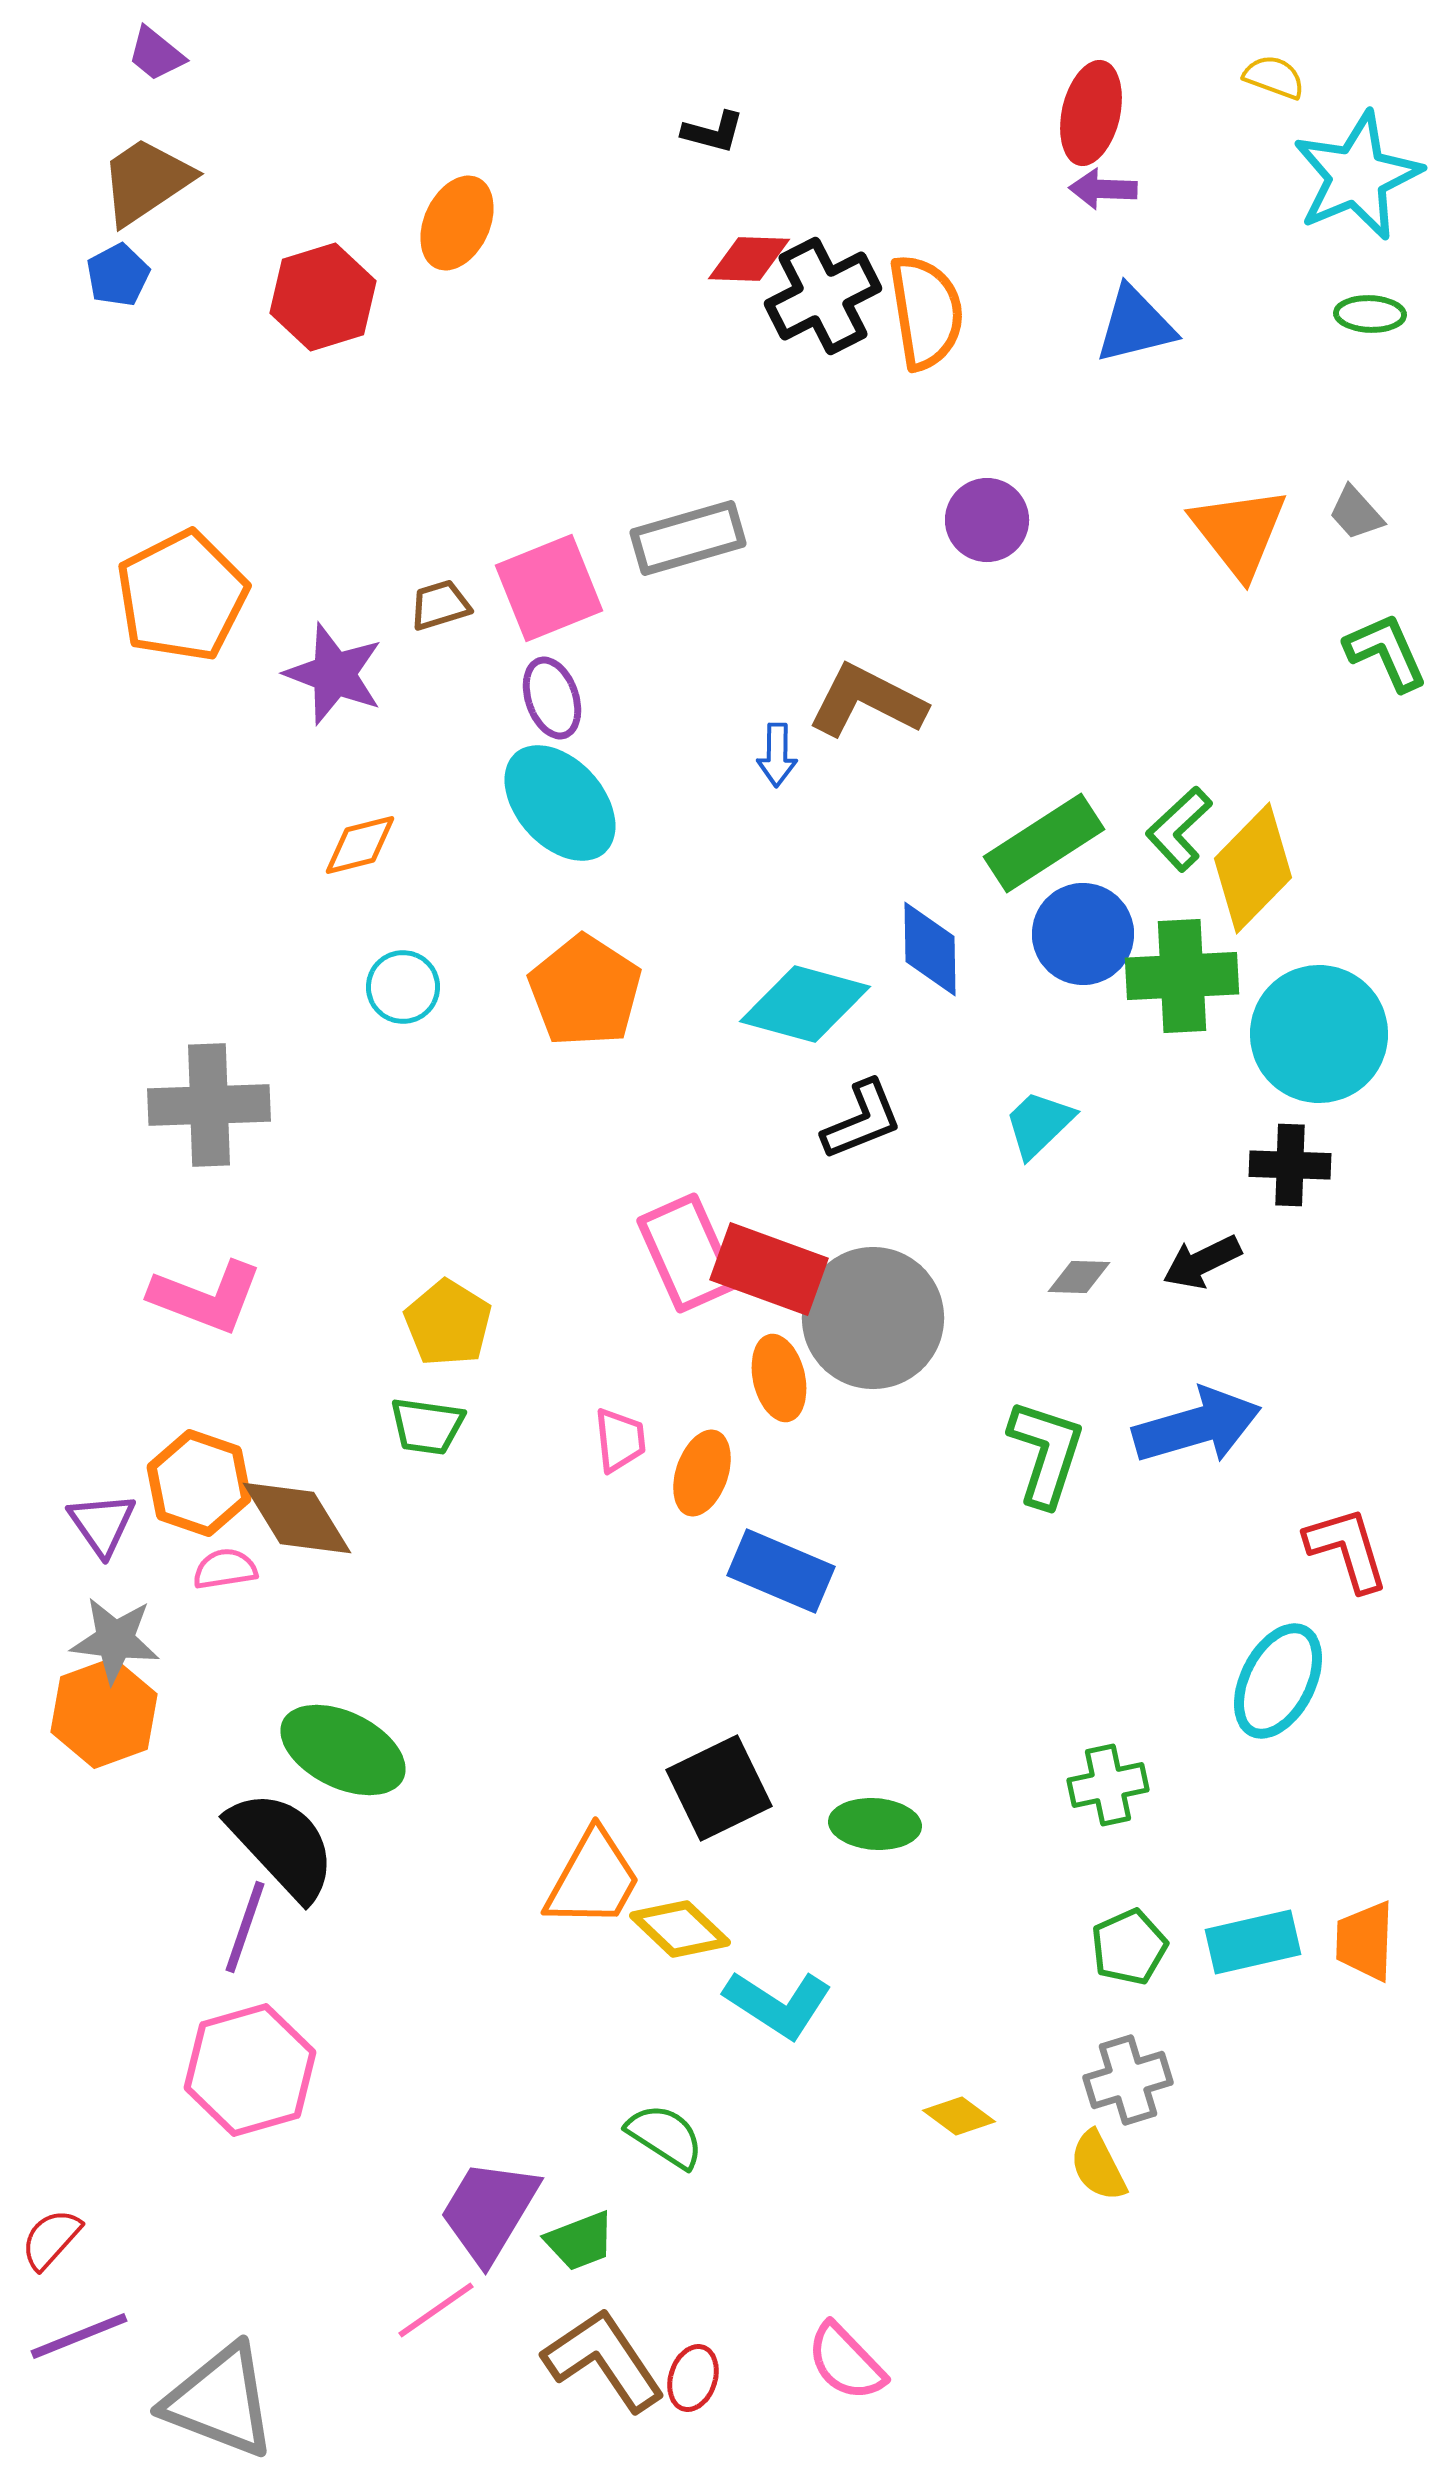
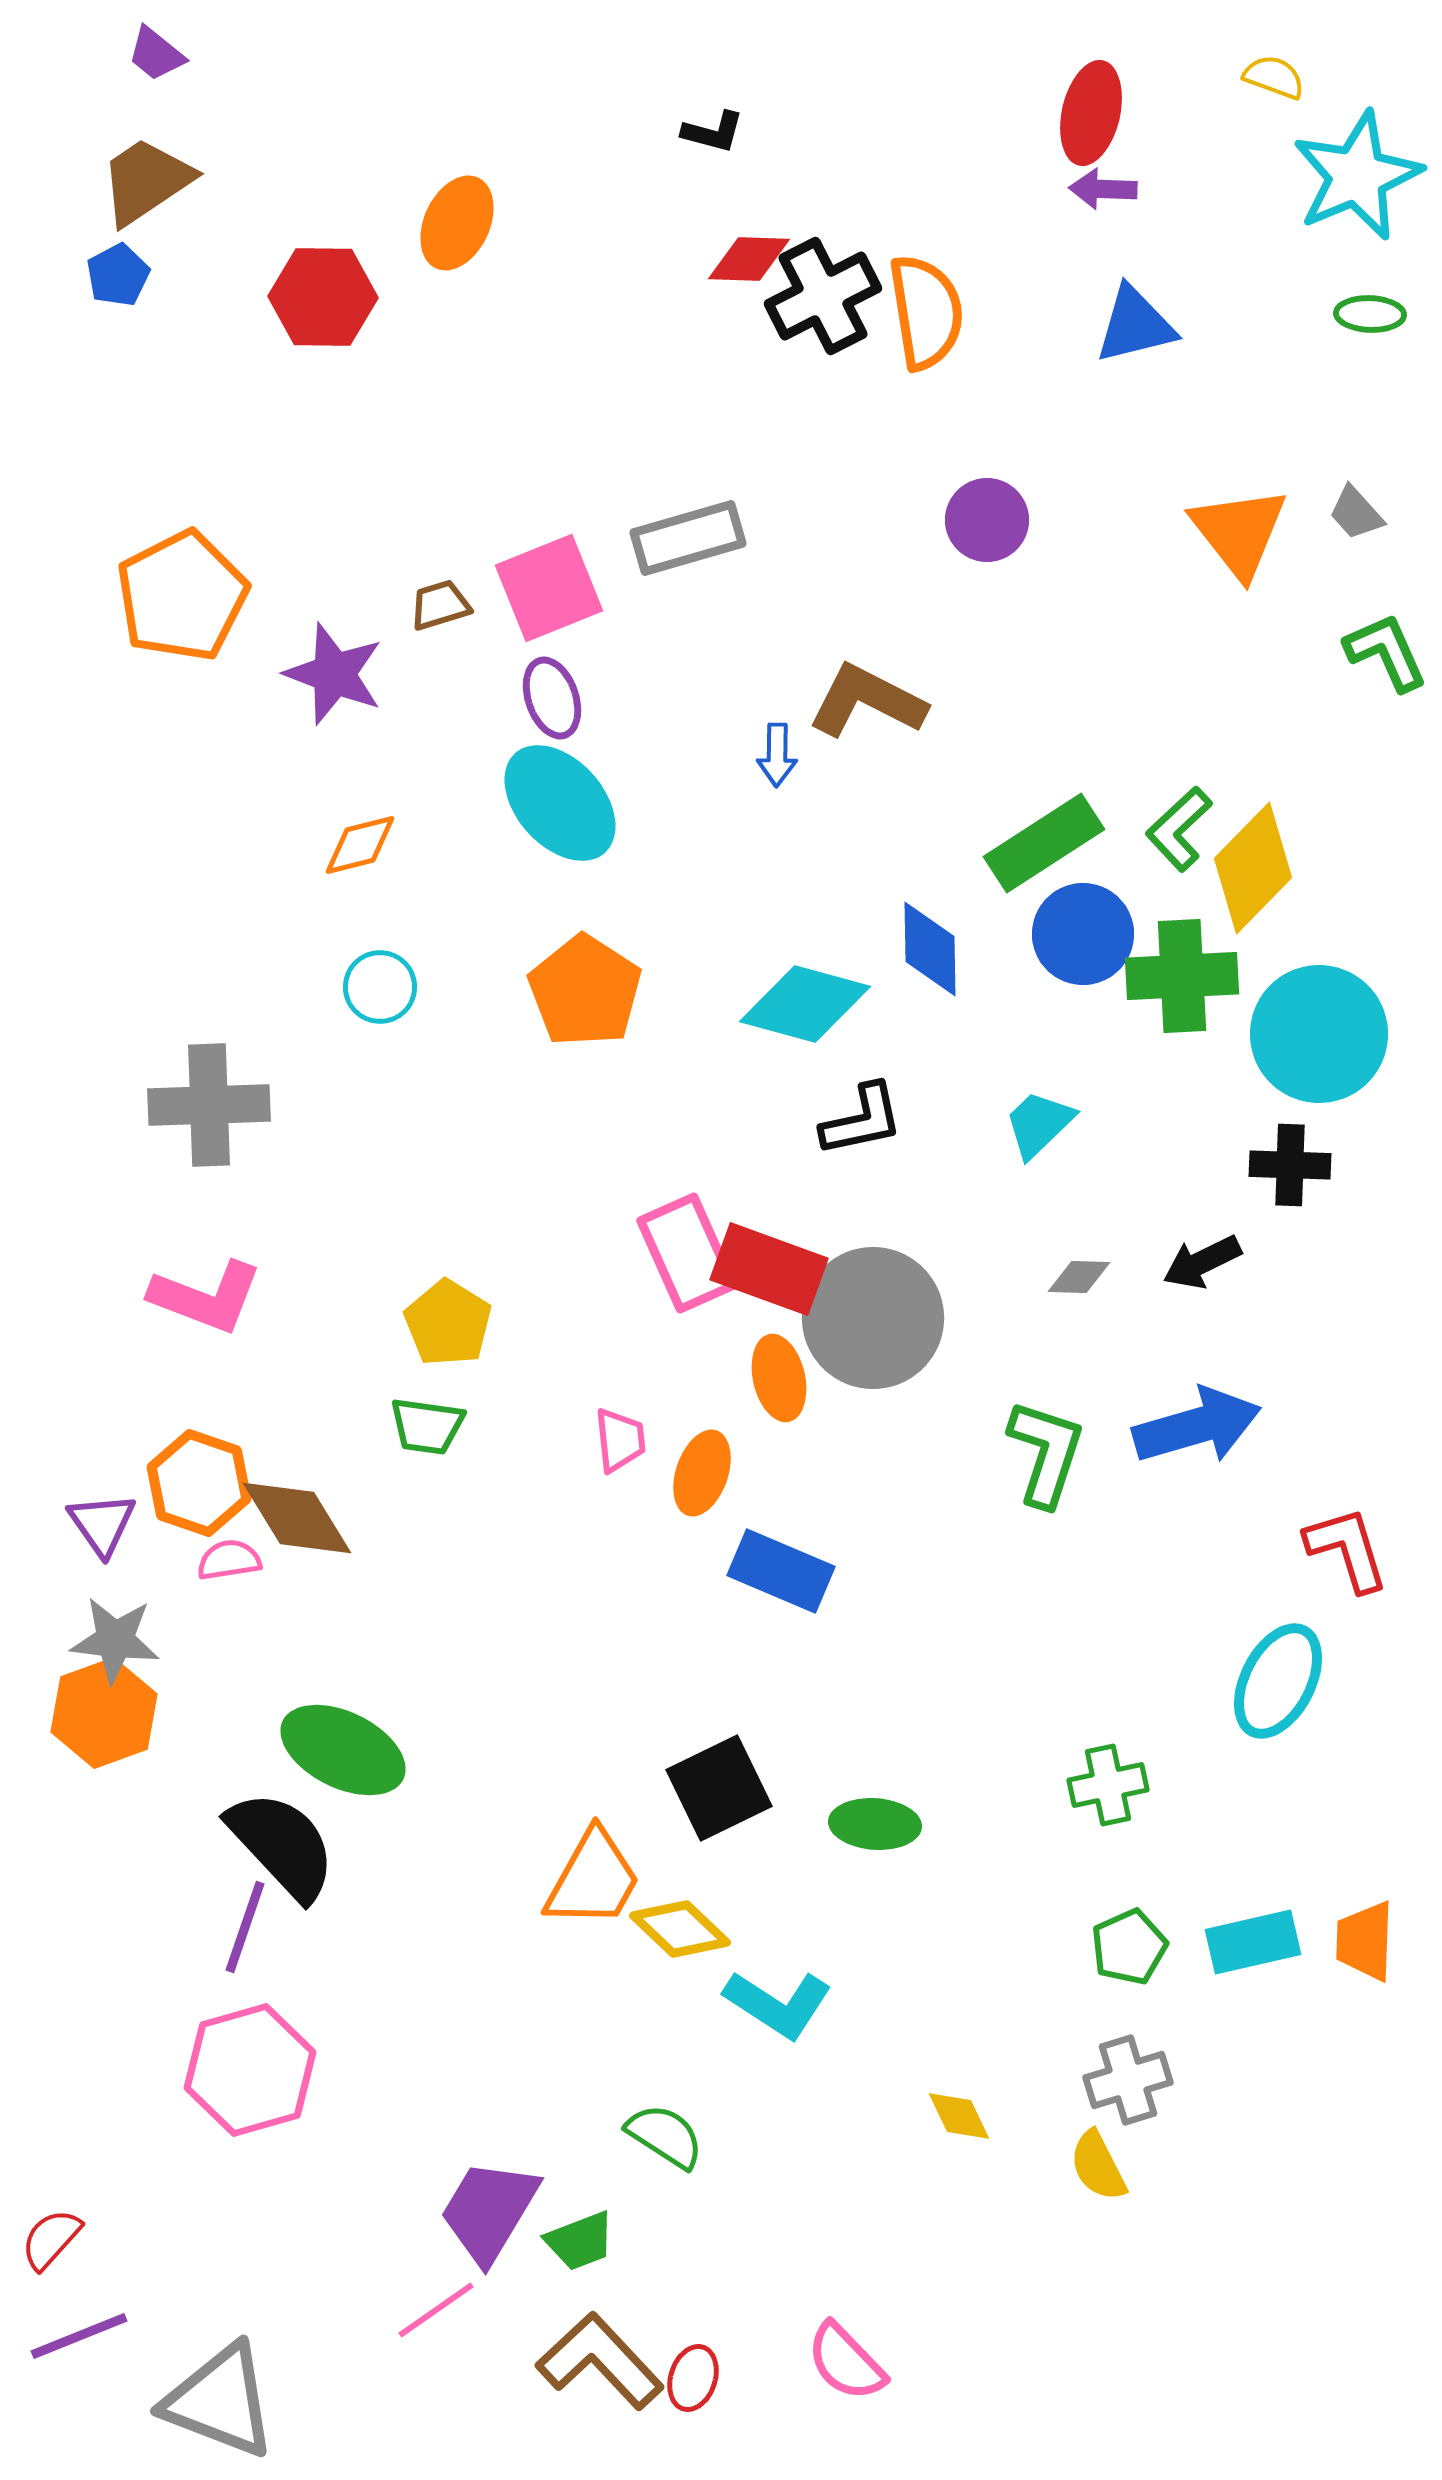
red hexagon at (323, 297): rotated 18 degrees clockwise
cyan circle at (403, 987): moved 23 px left
black L-shape at (862, 1120): rotated 10 degrees clockwise
pink semicircle at (225, 1569): moved 4 px right, 9 px up
yellow diamond at (959, 2116): rotated 28 degrees clockwise
brown L-shape at (604, 2360): moved 4 px left, 1 px down; rotated 9 degrees counterclockwise
